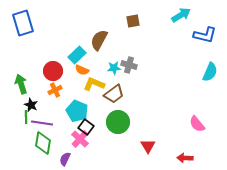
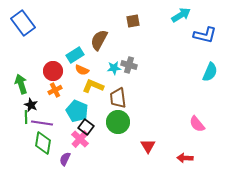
blue rectangle: rotated 20 degrees counterclockwise
cyan rectangle: moved 2 px left; rotated 12 degrees clockwise
yellow L-shape: moved 1 px left, 2 px down
brown trapezoid: moved 4 px right, 4 px down; rotated 120 degrees clockwise
